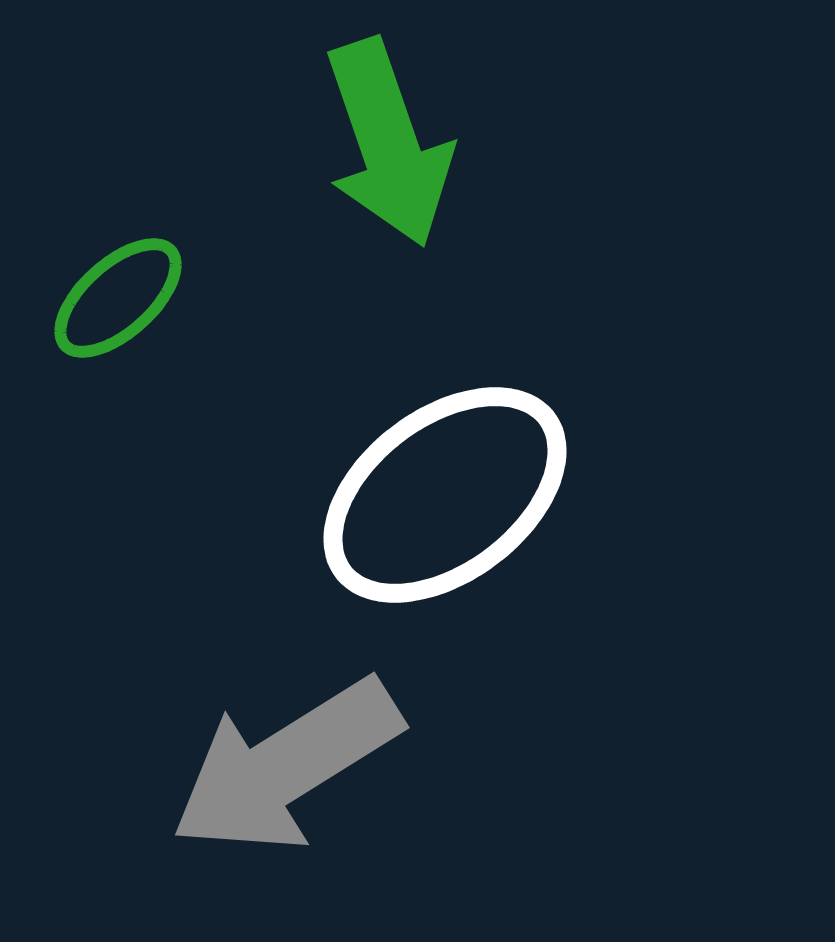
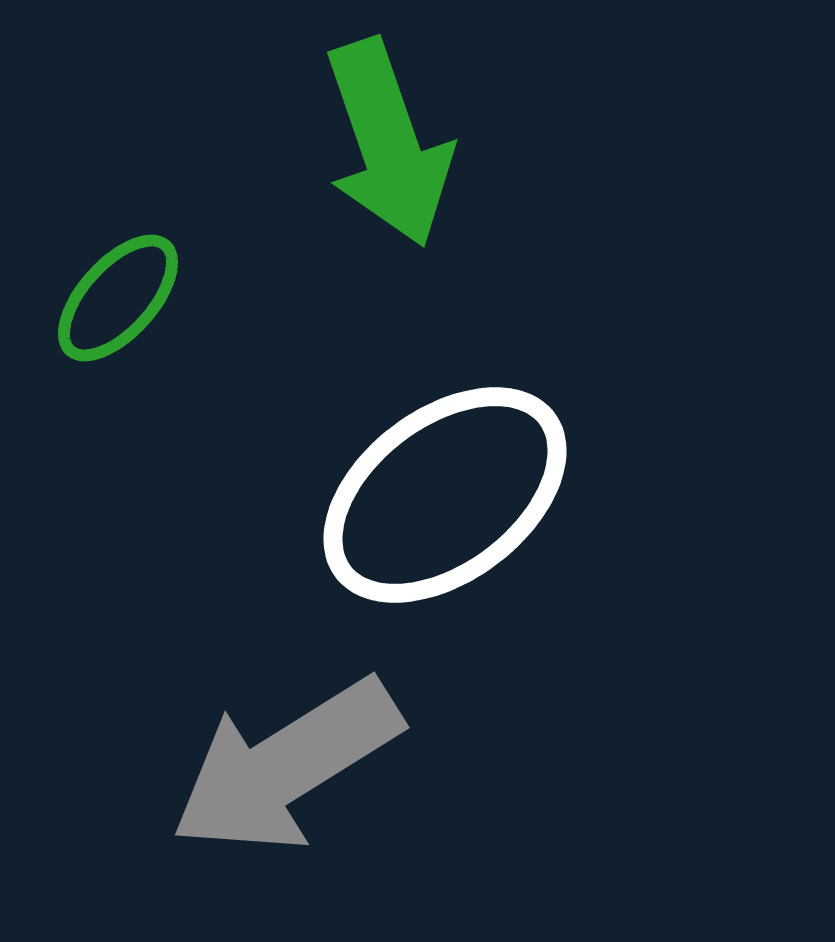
green ellipse: rotated 6 degrees counterclockwise
